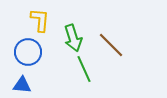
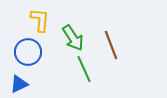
green arrow: rotated 16 degrees counterclockwise
brown line: rotated 24 degrees clockwise
blue triangle: moved 3 px left, 1 px up; rotated 30 degrees counterclockwise
